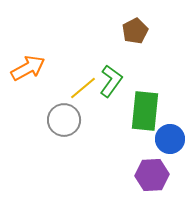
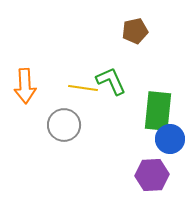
brown pentagon: rotated 15 degrees clockwise
orange arrow: moved 3 px left, 18 px down; rotated 116 degrees clockwise
green L-shape: rotated 60 degrees counterclockwise
yellow line: rotated 48 degrees clockwise
green rectangle: moved 13 px right
gray circle: moved 5 px down
